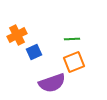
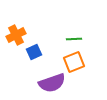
orange cross: moved 1 px left
green line: moved 2 px right
